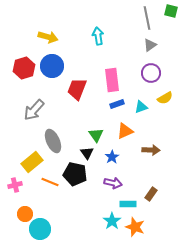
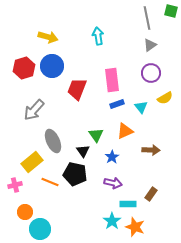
cyan triangle: rotated 48 degrees counterclockwise
black triangle: moved 4 px left, 2 px up
orange circle: moved 2 px up
